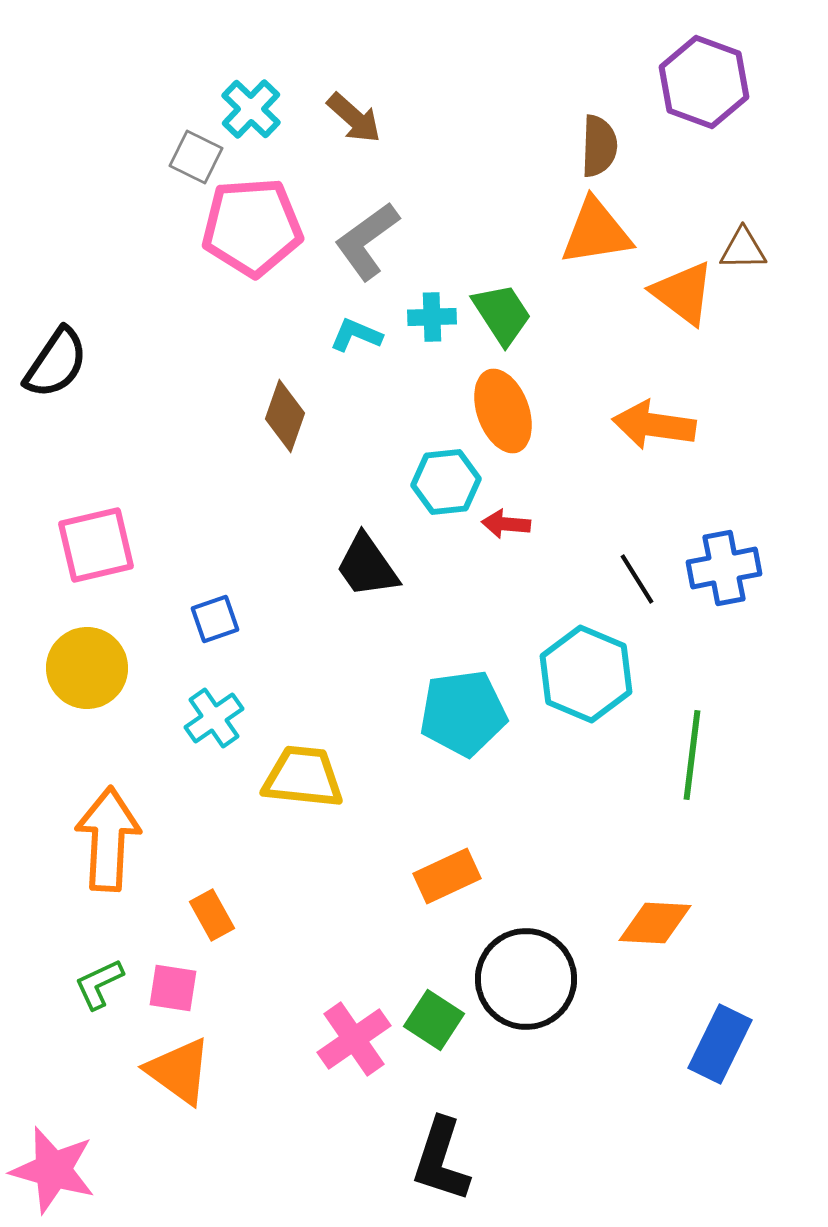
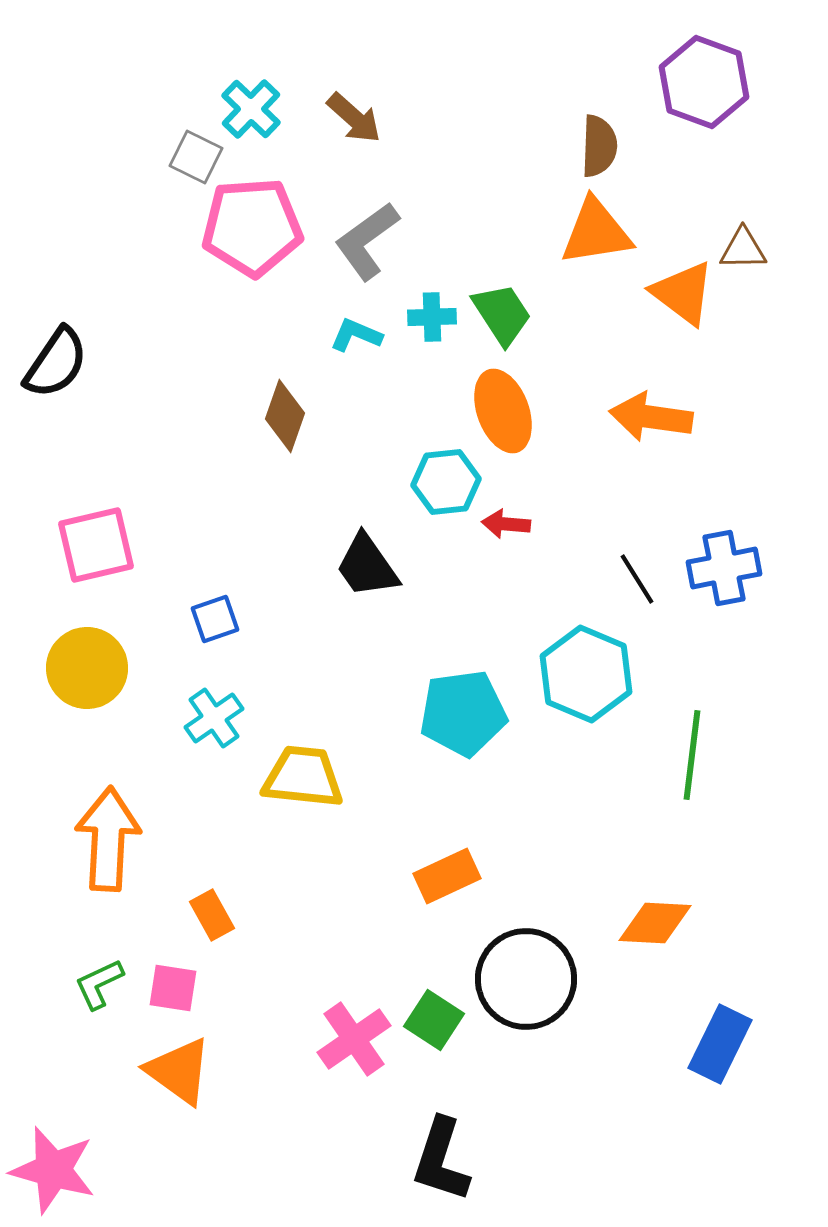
orange arrow at (654, 425): moved 3 px left, 8 px up
